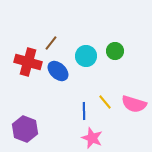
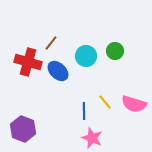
purple hexagon: moved 2 px left
